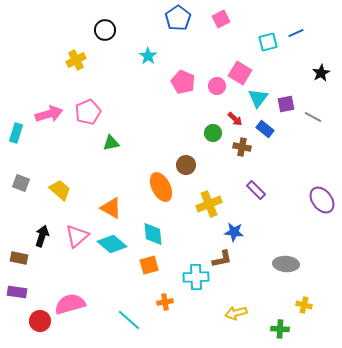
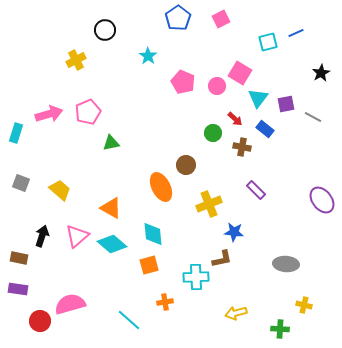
purple rectangle at (17, 292): moved 1 px right, 3 px up
